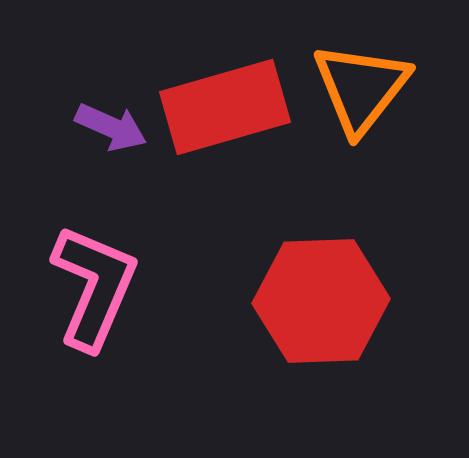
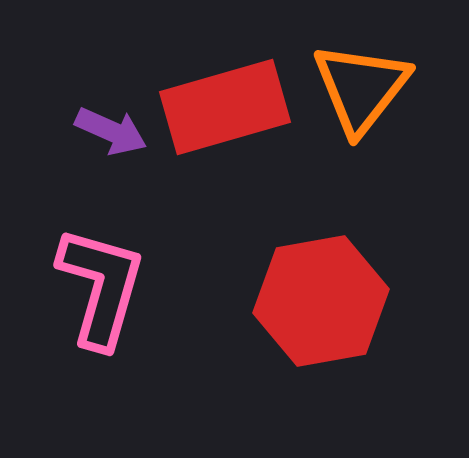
purple arrow: moved 4 px down
pink L-shape: moved 7 px right; rotated 7 degrees counterclockwise
red hexagon: rotated 8 degrees counterclockwise
